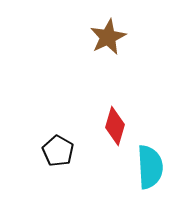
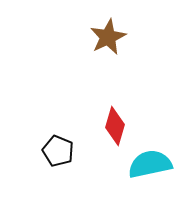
black pentagon: rotated 8 degrees counterclockwise
cyan semicircle: moved 3 px up; rotated 99 degrees counterclockwise
